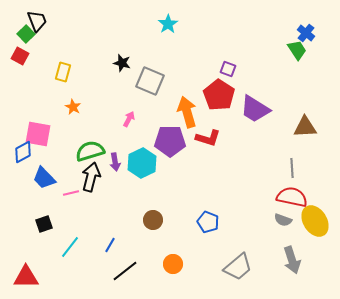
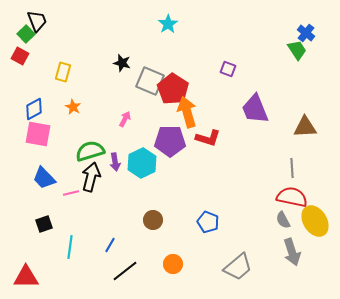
red pentagon: moved 46 px left, 6 px up
purple trapezoid: rotated 36 degrees clockwise
pink arrow: moved 4 px left
blue diamond: moved 11 px right, 43 px up
gray semicircle: rotated 42 degrees clockwise
cyan line: rotated 30 degrees counterclockwise
gray arrow: moved 8 px up
